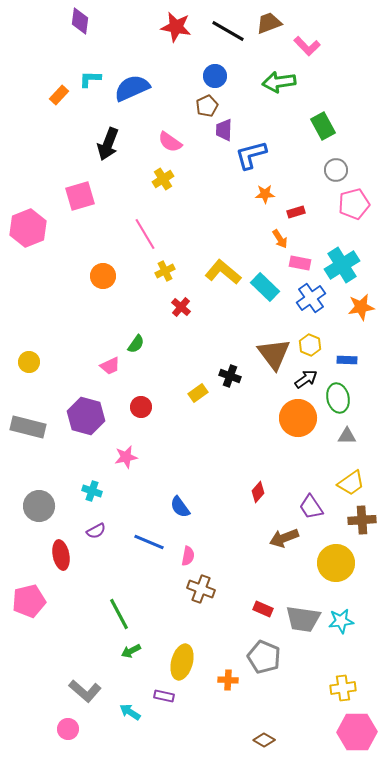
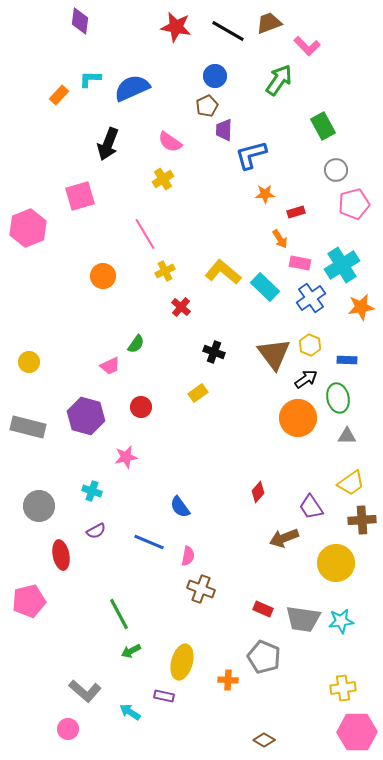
green arrow at (279, 82): moved 2 px up; rotated 132 degrees clockwise
black cross at (230, 376): moved 16 px left, 24 px up
